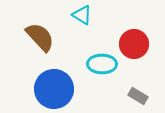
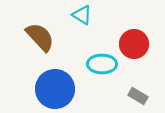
blue circle: moved 1 px right
